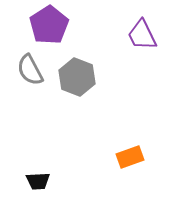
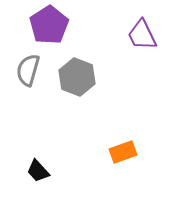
gray semicircle: moved 2 px left; rotated 44 degrees clockwise
orange rectangle: moved 7 px left, 5 px up
black trapezoid: moved 10 px up; rotated 50 degrees clockwise
